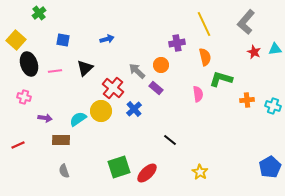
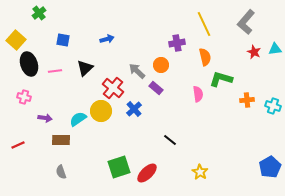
gray semicircle: moved 3 px left, 1 px down
